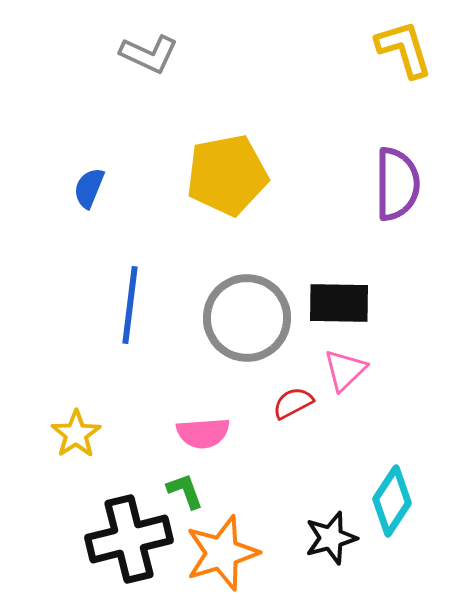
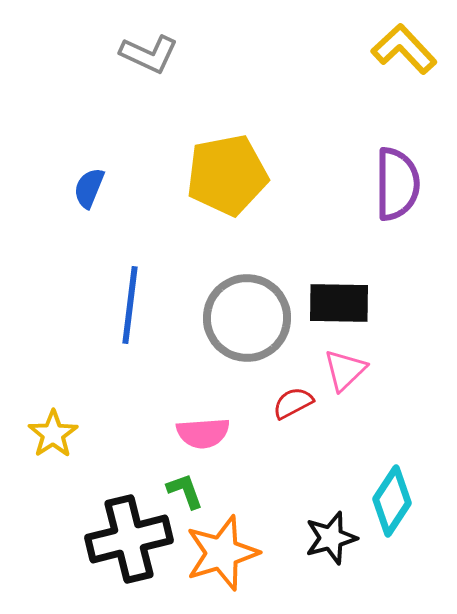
yellow L-shape: rotated 26 degrees counterclockwise
yellow star: moved 23 px left
